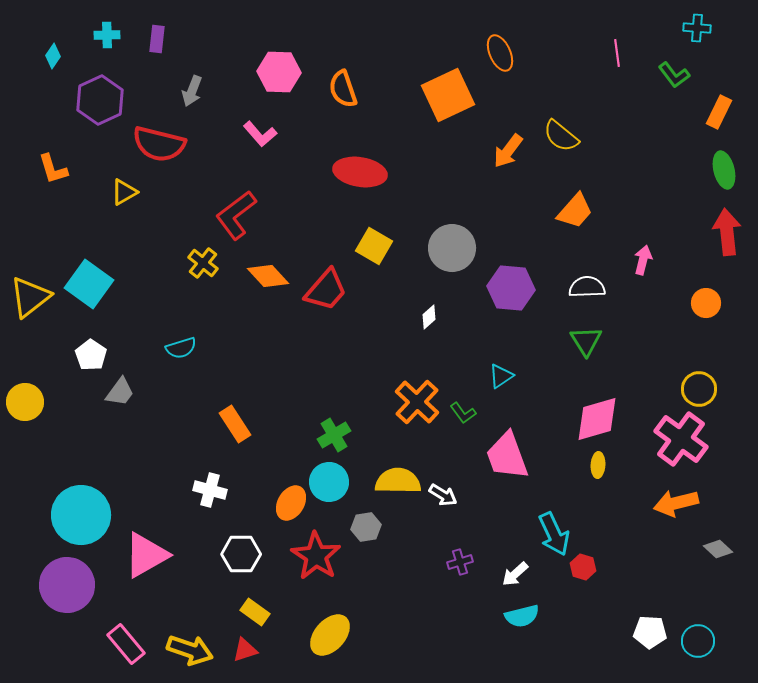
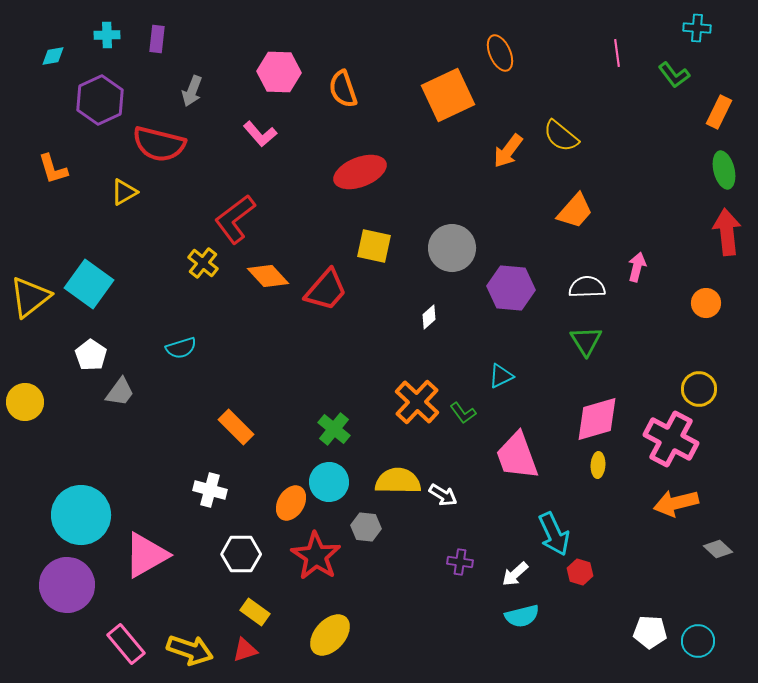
cyan diamond at (53, 56): rotated 45 degrees clockwise
red ellipse at (360, 172): rotated 30 degrees counterclockwise
red L-shape at (236, 215): moved 1 px left, 4 px down
yellow square at (374, 246): rotated 18 degrees counterclockwise
pink arrow at (643, 260): moved 6 px left, 7 px down
cyan triangle at (501, 376): rotated 8 degrees clockwise
orange rectangle at (235, 424): moved 1 px right, 3 px down; rotated 12 degrees counterclockwise
green cross at (334, 435): moved 6 px up; rotated 20 degrees counterclockwise
pink cross at (681, 439): moved 10 px left; rotated 8 degrees counterclockwise
pink trapezoid at (507, 456): moved 10 px right
gray hexagon at (366, 527): rotated 16 degrees clockwise
purple cross at (460, 562): rotated 25 degrees clockwise
red hexagon at (583, 567): moved 3 px left, 5 px down
